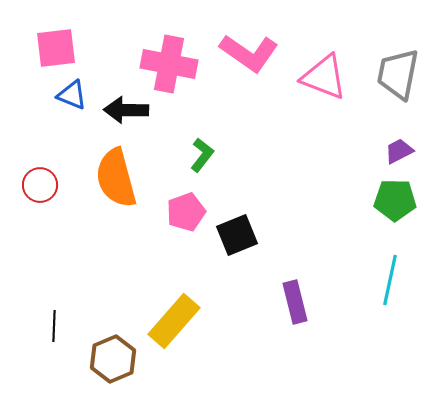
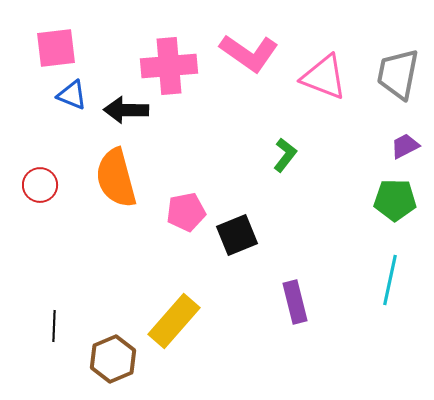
pink cross: moved 2 px down; rotated 16 degrees counterclockwise
purple trapezoid: moved 6 px right, 5 px up
green L-shape: moved 83 px right
pink pentagon: rotated 9 degrees clockwise
